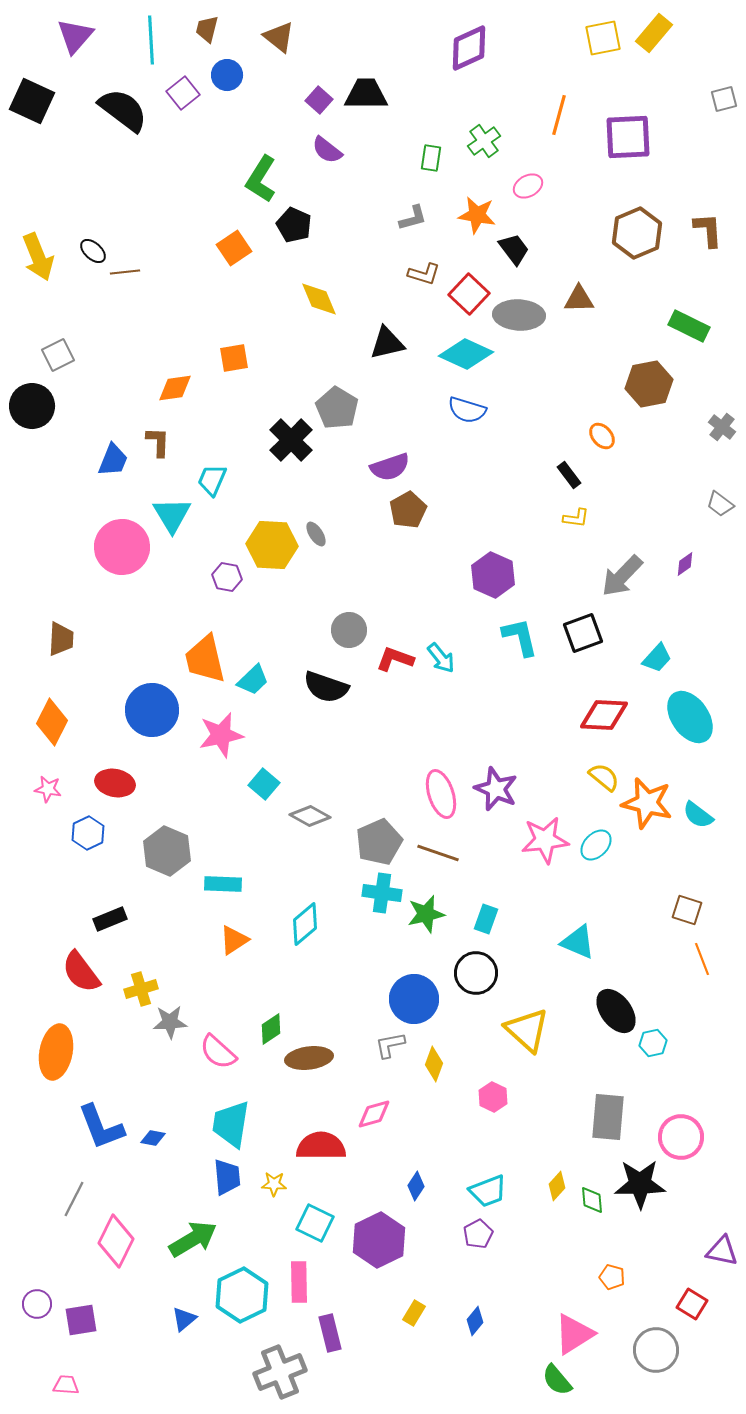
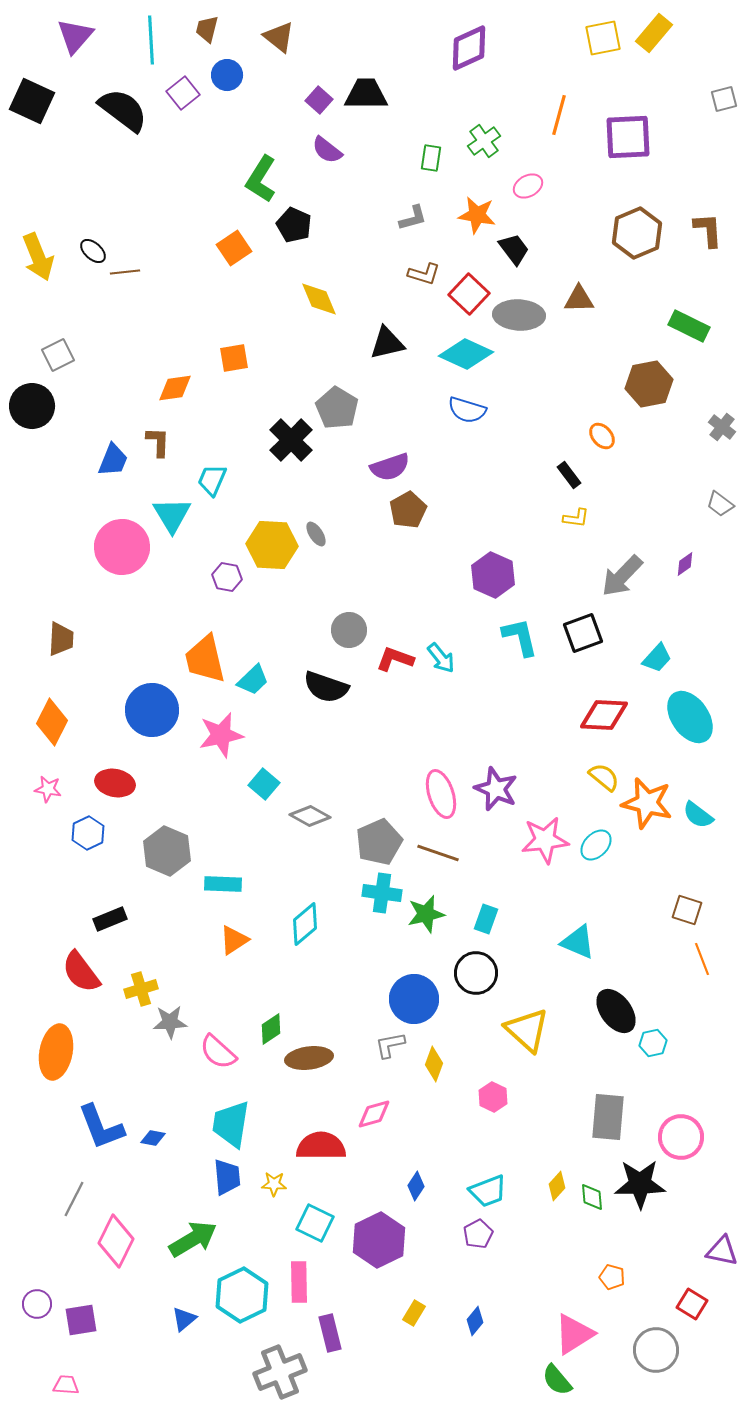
green diamond at (592, 1200): moved 3 px up
